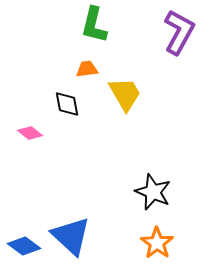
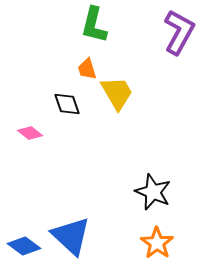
orange trapezoid: rotated 100 degrees counterclockwise
yellow trapezoid: moved 8 px left, 1 px up
black diamond: rotated 8 degrees counterclockwise
